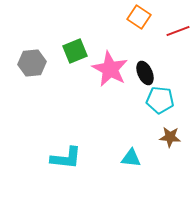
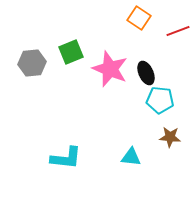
orange square: moved 1 px down
green square: moved 4 px left, 1 px down
pink star: rotated 6 degrees counterclockwise
black ellipse: moved 1 px right
cyan triangle: moved 1 px up
